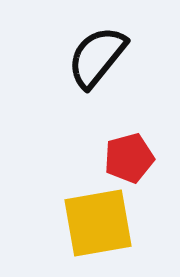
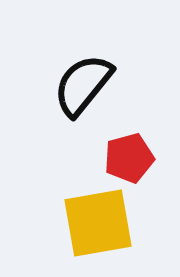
black semicircle: moved 14 px left, 28 px down
